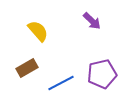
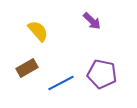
purple pentagon: rotated 24 degrees clockwise
